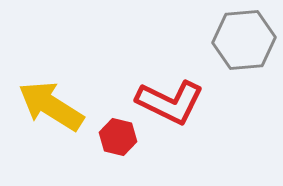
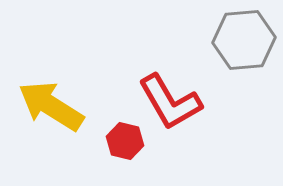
red L-shape: rotated 34 degrees clockwise
red hexagon: moved 7 px right, 4 px down
